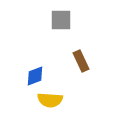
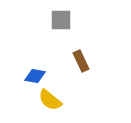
blue diamond: rotated 30 degrees clockwise
yellow semicircle: rotated 35 degrees clockwise
